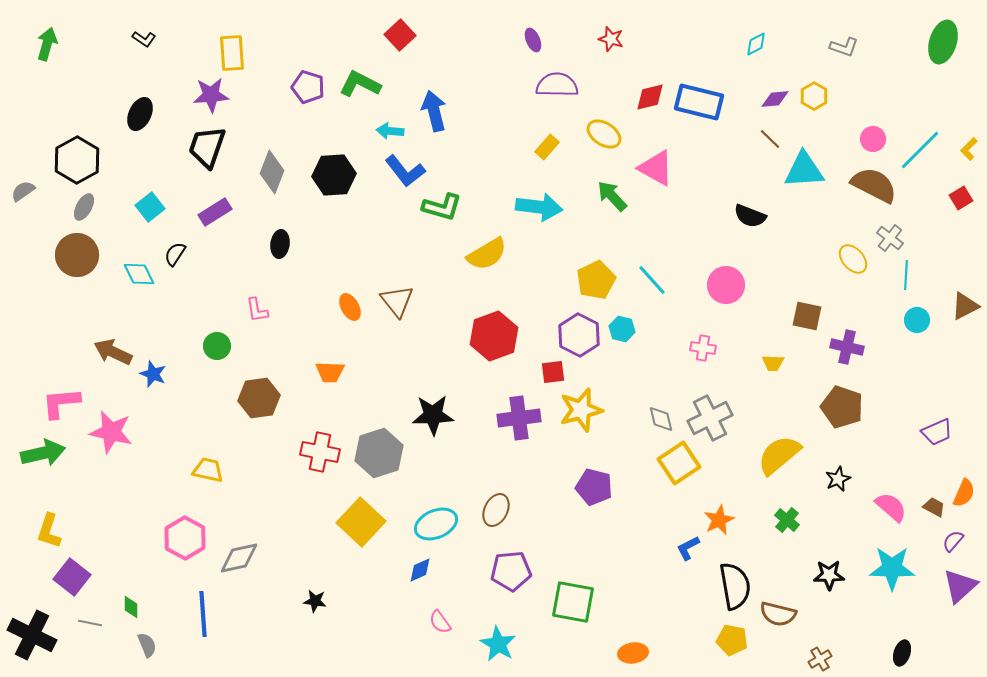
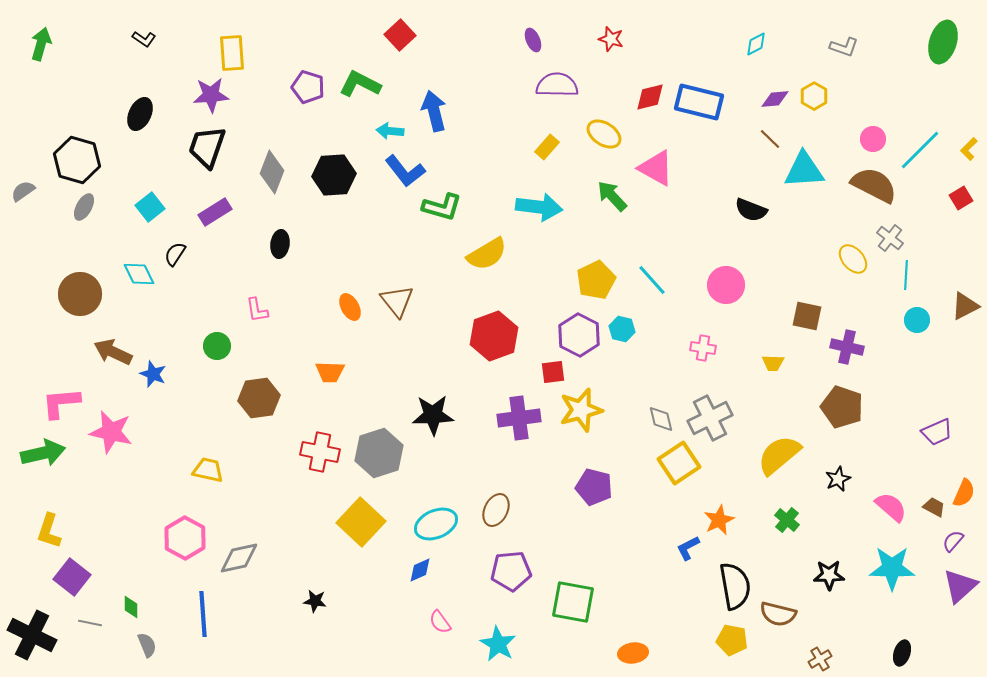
green arrow at (47, 44): moved 6 px left
black hexagon at (77, 160): rotated 15 degrees counterclockwise
black semicircle at (750, 216): moved 1 px right, 6 px up
brown circle at (77, 255): moved 3 px right, 39 px down
